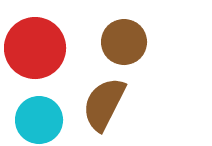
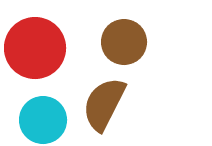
cyan circle: moved 4 px right
